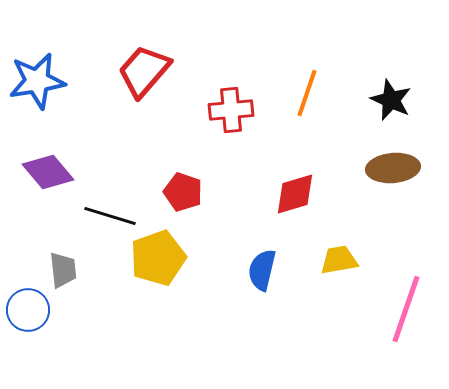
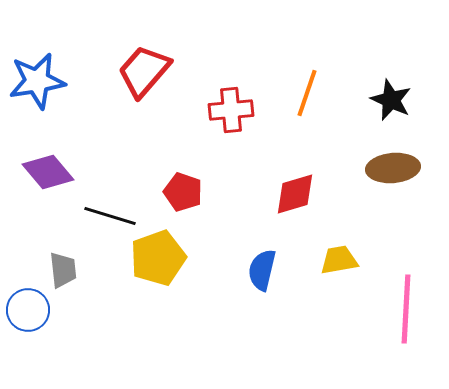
pink line: rotated 16 degrees counterclockwise
